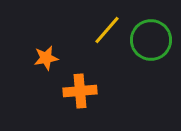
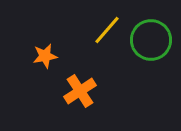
orange star: moved 1 px left, 2 px up
orange cross: rotated 28 degrees counterclockwise
